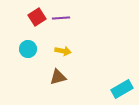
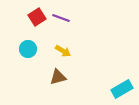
purple line: rotated 24 degrees clockwise
yellow arrow: rotated 21 degrees clockwise
